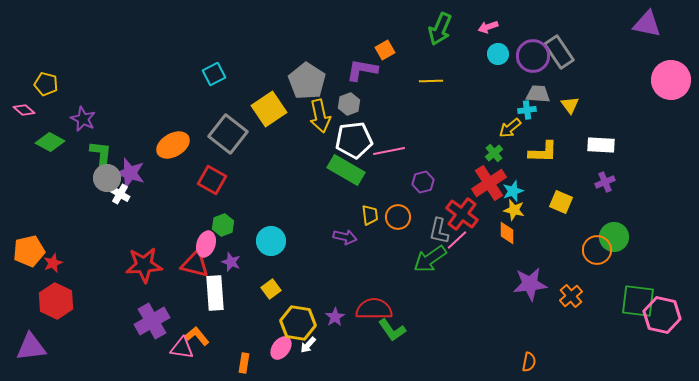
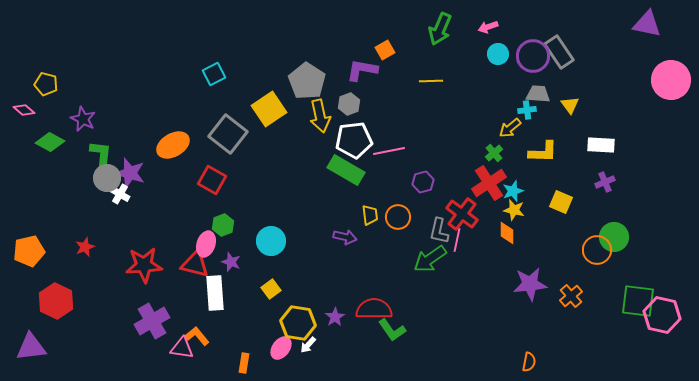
pink line at (457, 240): rotated 35 degrees counterclockwise
red star at (53, 263): moved 32 px right, 16 px up
